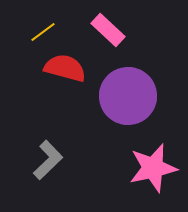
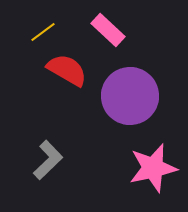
red semicircle: moved 2 px right, 2 px down; rotated 15 degrees clockwise
purple circle: moved 2 px right
